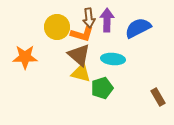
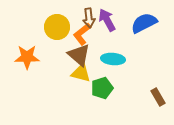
purple arrow: rotated 30 degrees counterclockwise
blue semicircle: moved 6 px right, 5 px up
orange L-shape: rotated 125 degrees clockwise
orange star: moved 2 px right
